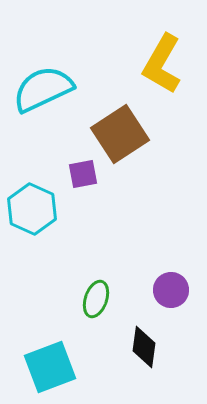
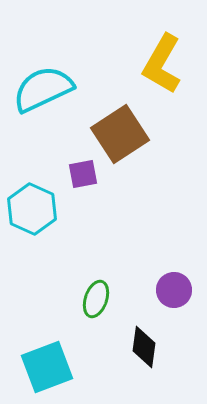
purple circle: moved 3 px right
cyan square: moved 3 px left
